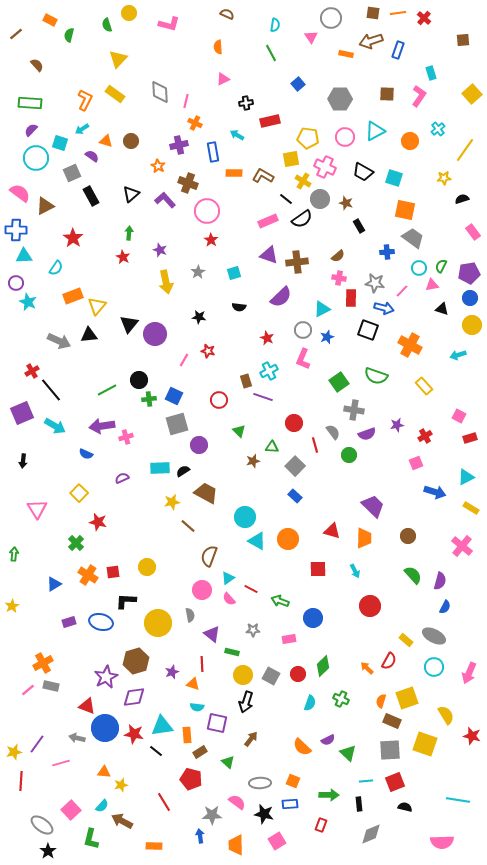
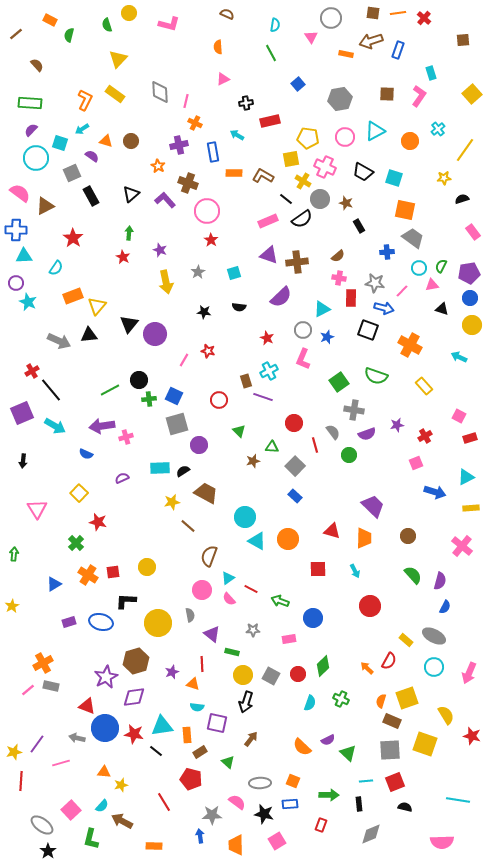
gray hexagon at (340, 99): rotated 10 degrees counterclockwise
black star at (199, 317): moved 5 px right, 5 px up
cyan arrow at (458, 355): moved 1 px right, 2 px down; rotated 42 degrees clockwise
green line at (107, 390): moved 3 px right
yellow rectangle at (471, 508): rotated 35 degrees counterclockwise
